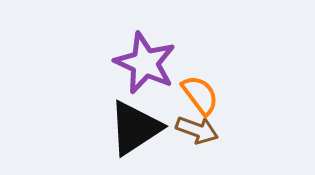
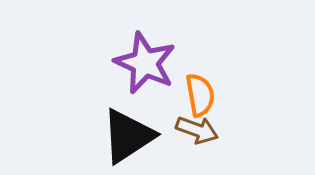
orange semicircle: rotated 27 degrees clockwise
black triangle: moved 7 px left, 8 px down
